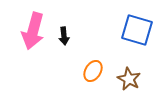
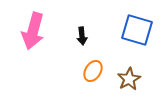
black arrow: moved 18 px right
brown star: rotated 15 degrees clockwise
